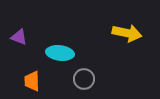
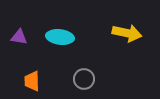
purple triangle: rotated 12 degrees counterclockwise
cyan ellipse: moved 16 px up
